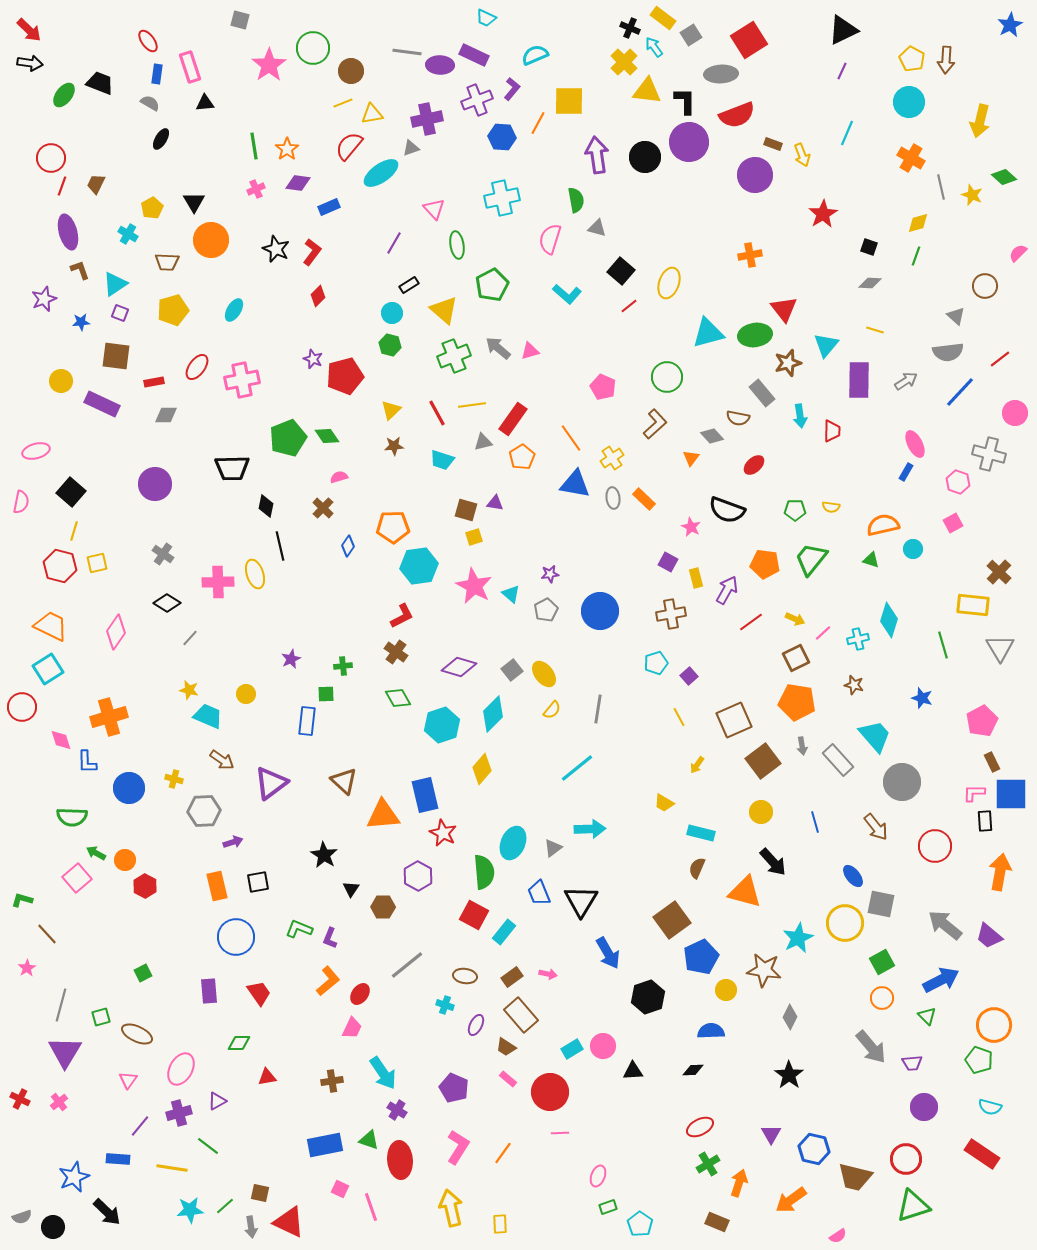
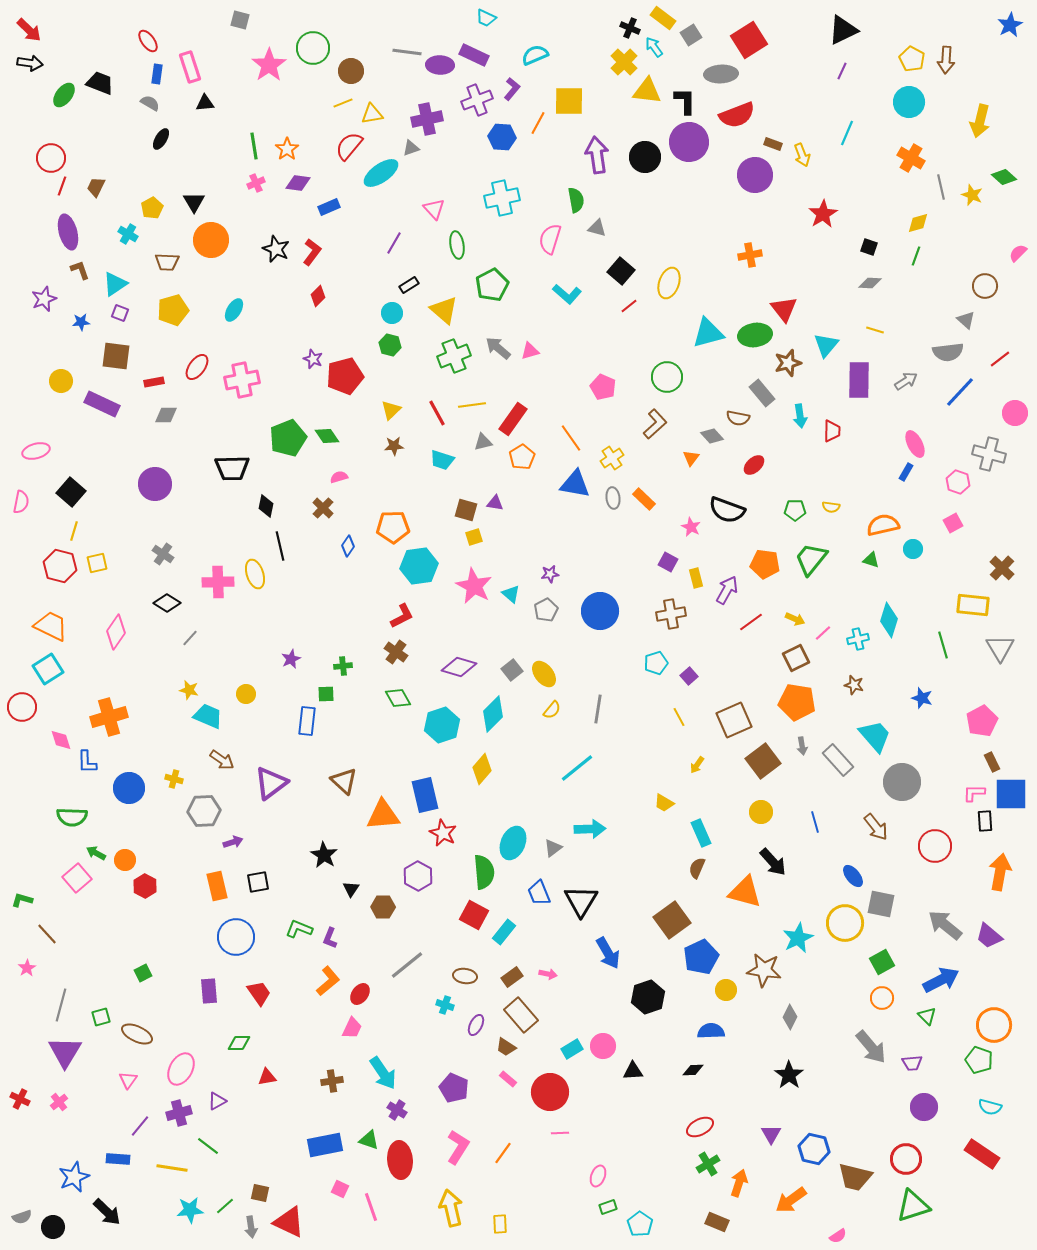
brown trapezoid at (96, 184): moved 3 px down
pink cross at (256, 189): moved 6 px up
gray triangle at (956, 316): moved 10 px right, 4 px down
brown cross at (999, 572): moved 3 px right, 4 px up
cyan rectangle at (701, 833): rotated 52 degrees clockwise
